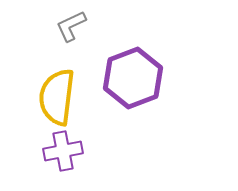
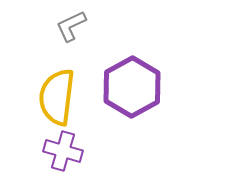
purple hexagon: moved 1 px left, 9 px down; rotated 8 degrees counterclockwise
purple cross: rotated 27 degrees clockwise
